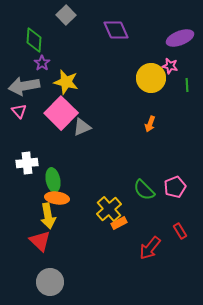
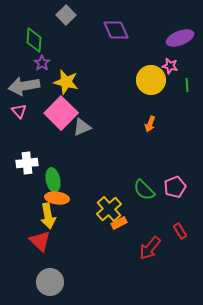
yellow circle: moved 2 px down
